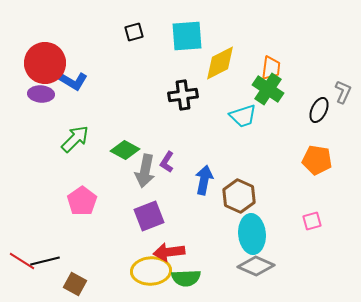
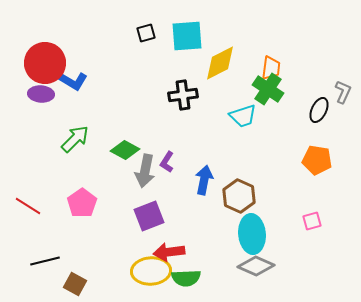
black square: moved 12 px right, 1 px down
pink pentagon: moved 2 px down
red line: moved 6 px right, 55 px up
